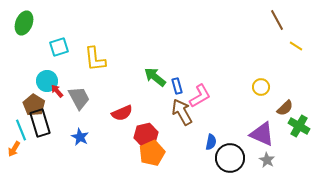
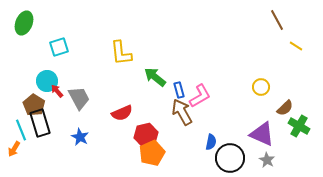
yellow L-shape: moved 26 px right, 6 px up
blue rectangle: moved 2 px right, 4 px down
